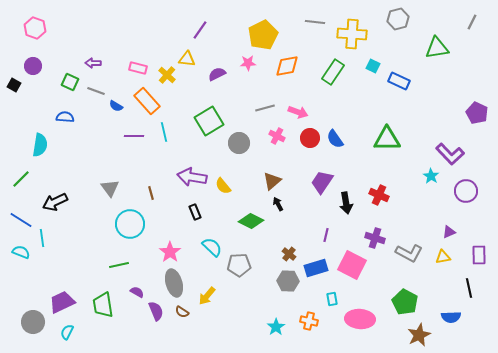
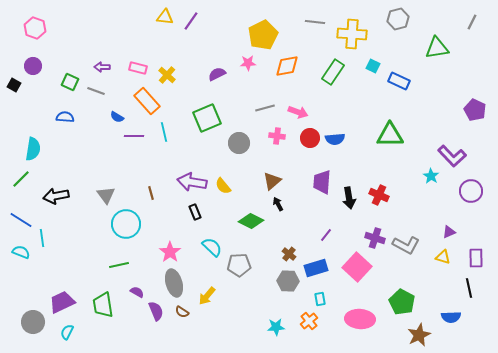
purple line at (200, 30): moved 9 px left, 9 px up
yellow triangle at (187, 59): moved 22 px left, 42 px up
purple arrow at (93, 63): moved 9 px right, 4 px down
blue semicircle at (116, 106): moved 1 px right, 11 px down
purple pentagon at (477, 113): moved 2 px left, 3 px up
green square at (209, 121): moved 2 px left, 3 px up; rotated 8 degrees clockwise
pink cross at (277, 136): rotated 21 degrees counterclockwise
blue semicircle at (335, 139): rotated 60 degrees counterclockwise
green triangle at (387, 139): moved 3 px right, 4 px up
cyan semicircle at (40, 145): moved 7 px left, 4 px down
purple L-shape at (450, 154): moved 2 px right, 2 px down
purple arrow at (192, 177): moved 5 px down
purple trapezoid at (322, 182): rotated 30 degrees counterclockwise
gray triangle at (110, 188): moved 4 px left, 7 px down
purple circle at (466, 191): moved 5 px right
black arrow at (55, 202): moved 1 px right, 6 px up; rotated 15 degrees clockwise
black arrow at (346, 203): moved 3 px right, 5 px up
cyan circle at (130, 224): moved 4 px left
purple line at (326, 235): rotated 24 degrees clockwise
gray L-shape at (409, 253): moved 3 px left, 8 px up
purple rectangle at (479, 255): moved 3 px left, 3 px down
yellow triangle at (443, 257): rotated 28 degrees clockwise
pink square at (352, 265): moved 5 px right, 2 px down; rotated 16 degrees clockwise
cyan rectangle at (332, 299): moved 12 px left
green pentagon at (405, 302): moved 3 px left
orange cross at (309, 321): rotated 36 degrees clockwise
cyan star at (276, 327): rotated 30 degrees clockwise
